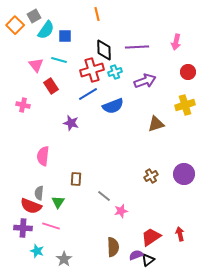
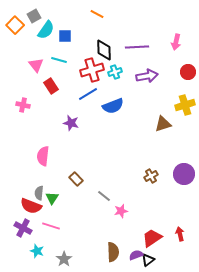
orange line: rotated 48 degrees counterclockwise
purple arrow: moved 2 px right, 5 px up; rotated 10 degrees clockwise
brown triangle: moved 7 px right
brown rectangle: rotated 48 degrees counterclockwise
green triangle: moved 6 px left, 4 px up
purple cross: rotated 24 degrees clockwise
red trapezoid: moved 1 px right, 1 px down
brown semicircle: moved 5 px down
